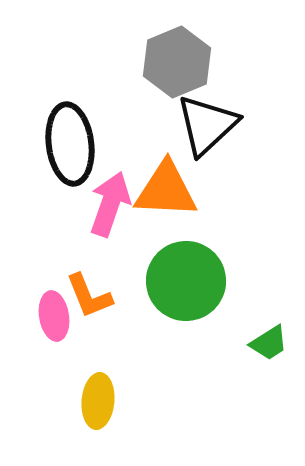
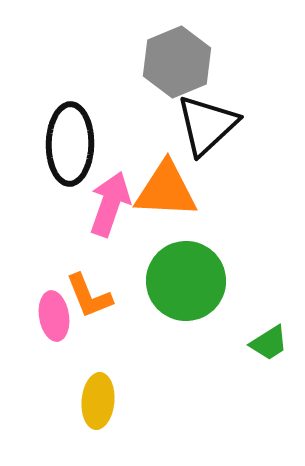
black ellipse: rotated 8 degrees clockwise
